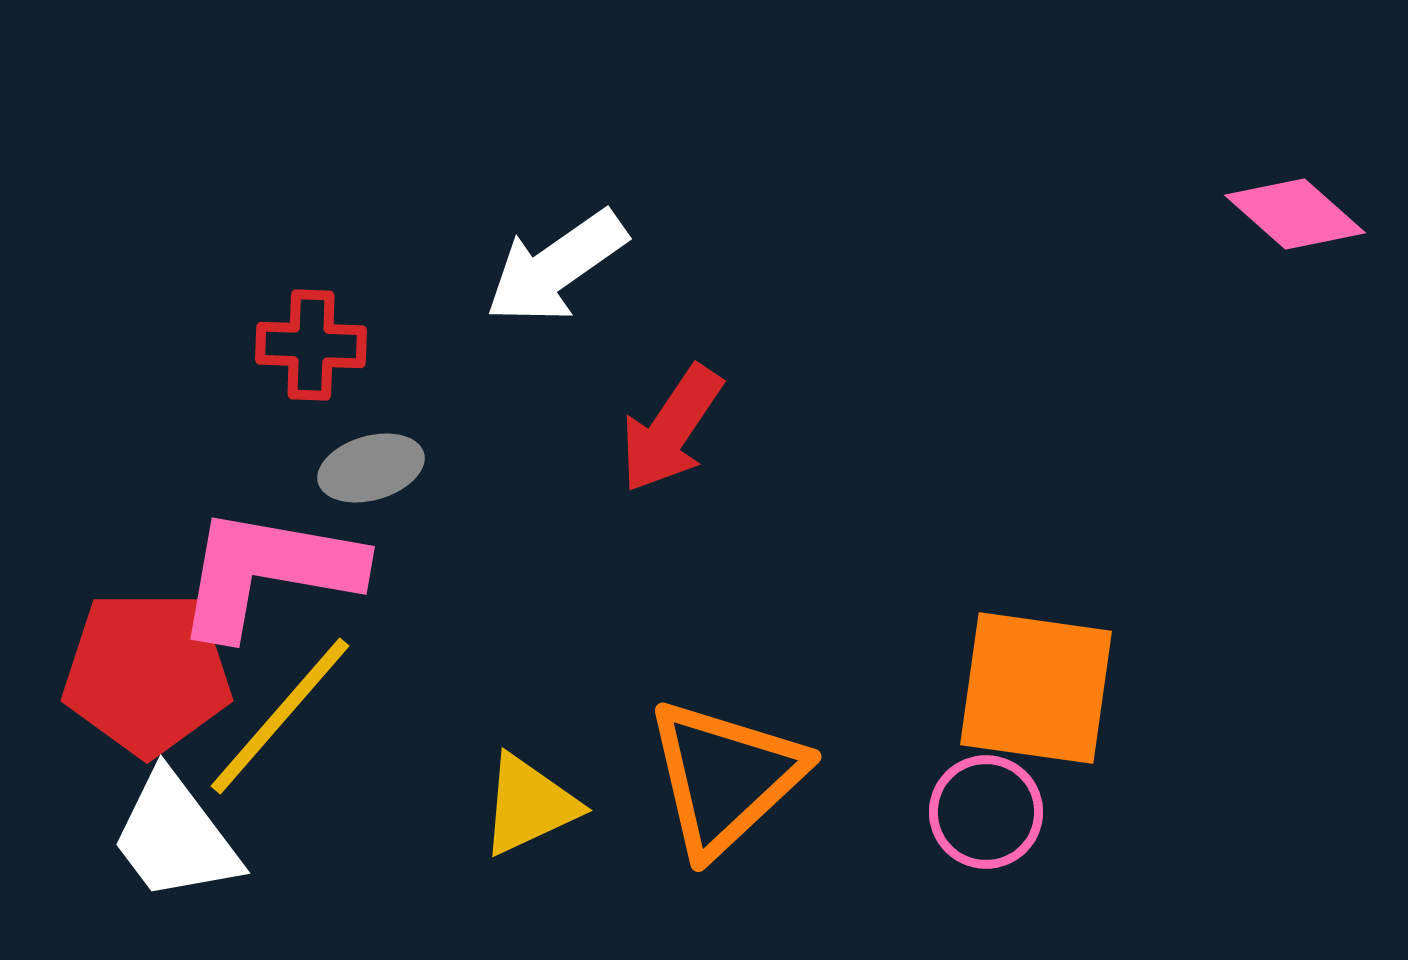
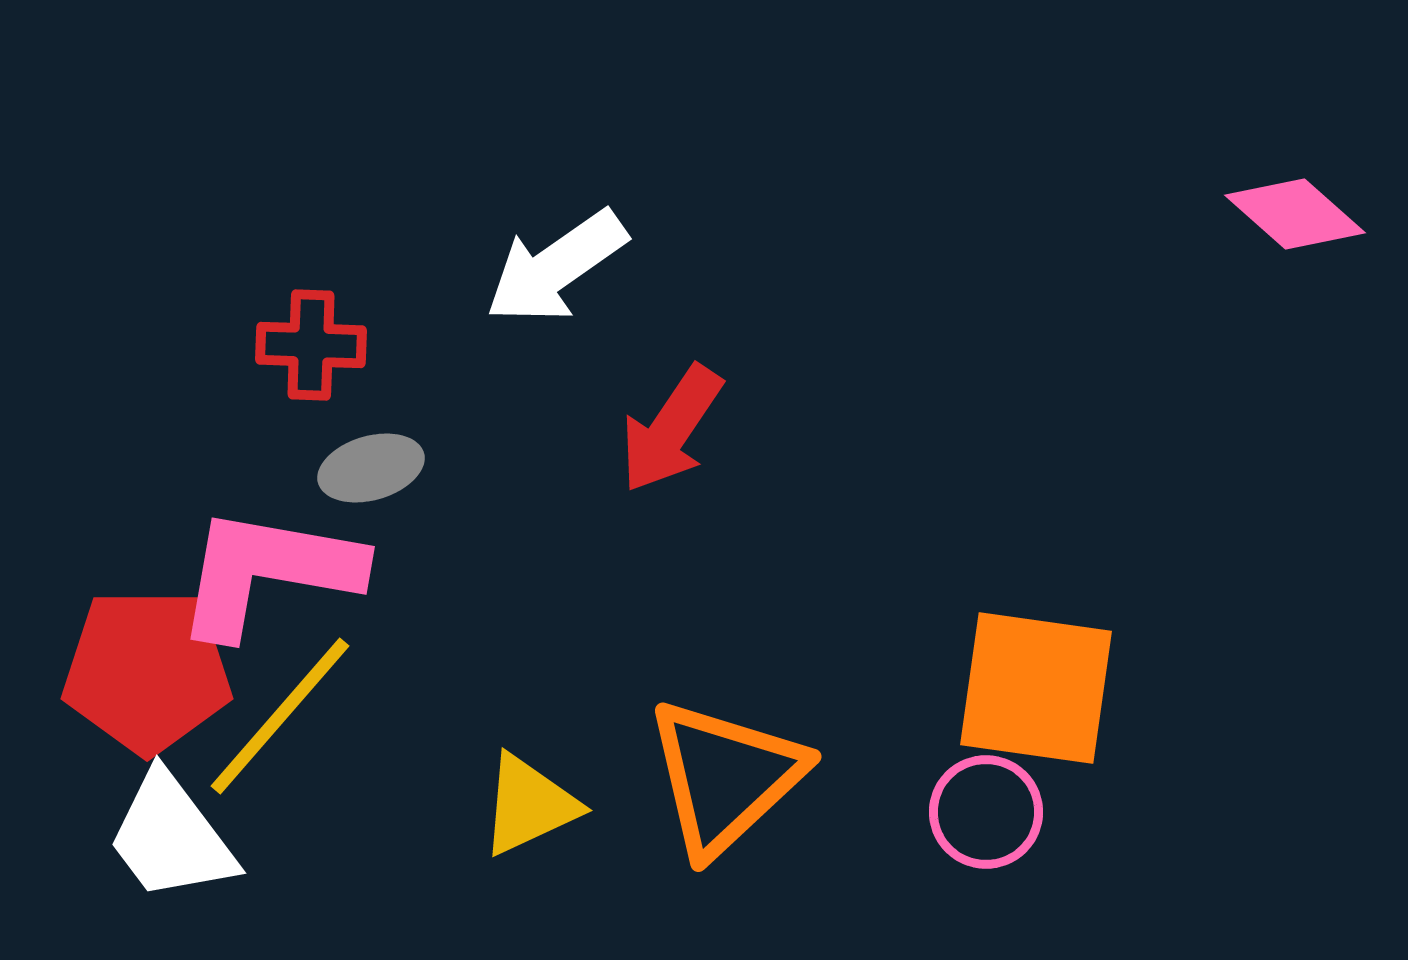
red pentagon: moved 2 px up
white trapezoid: moved 4 px left
